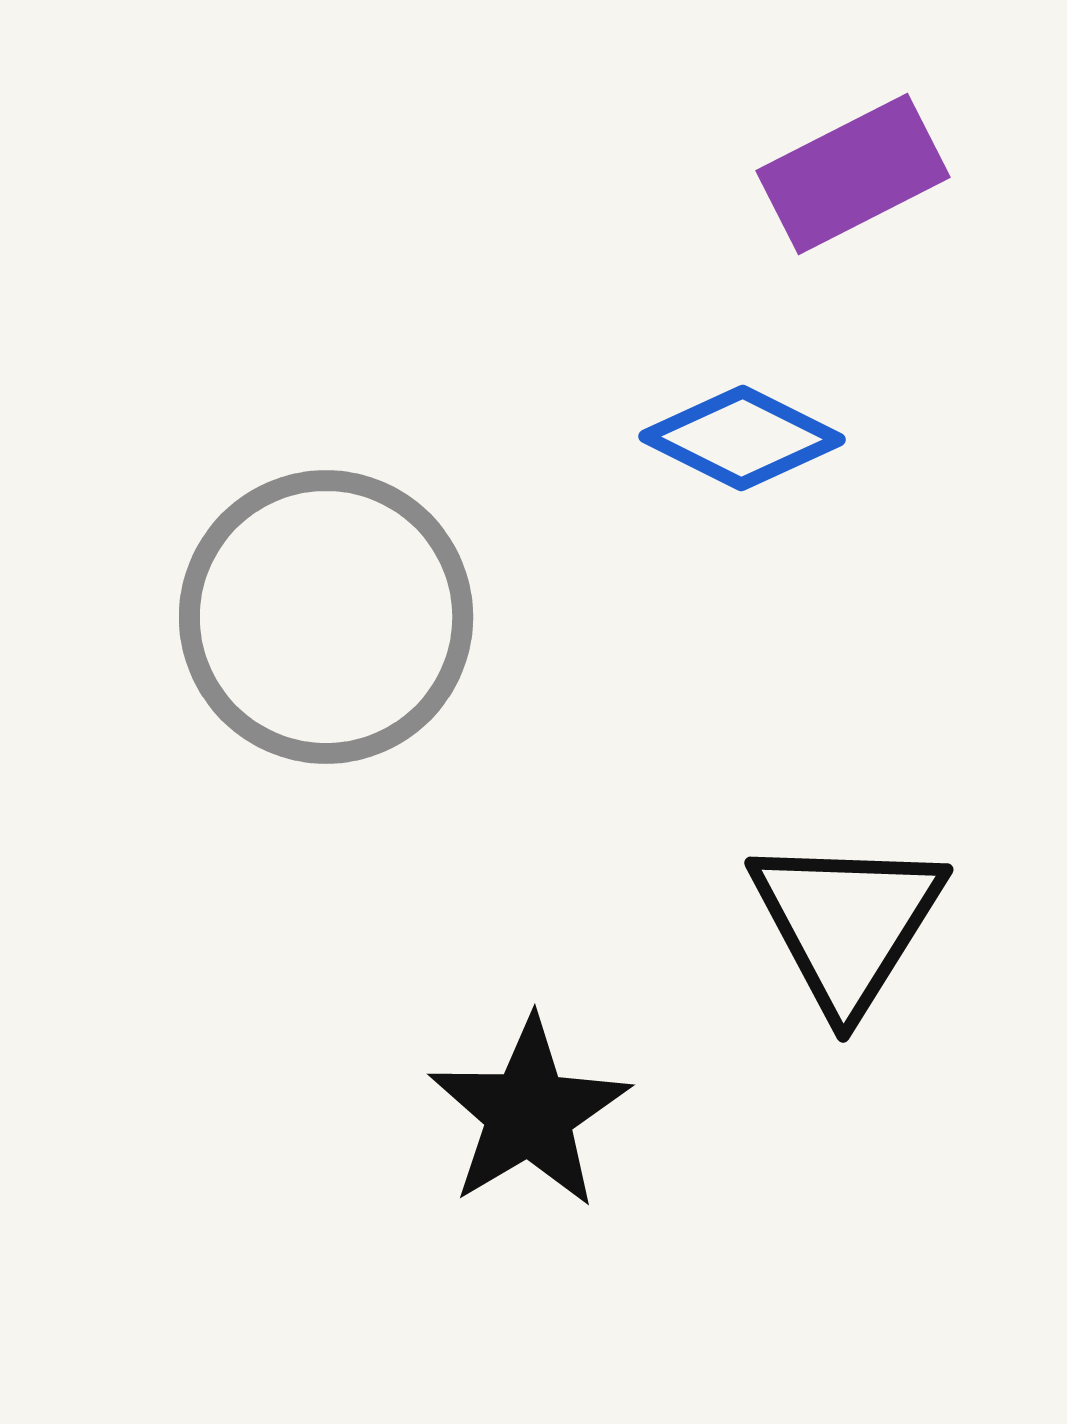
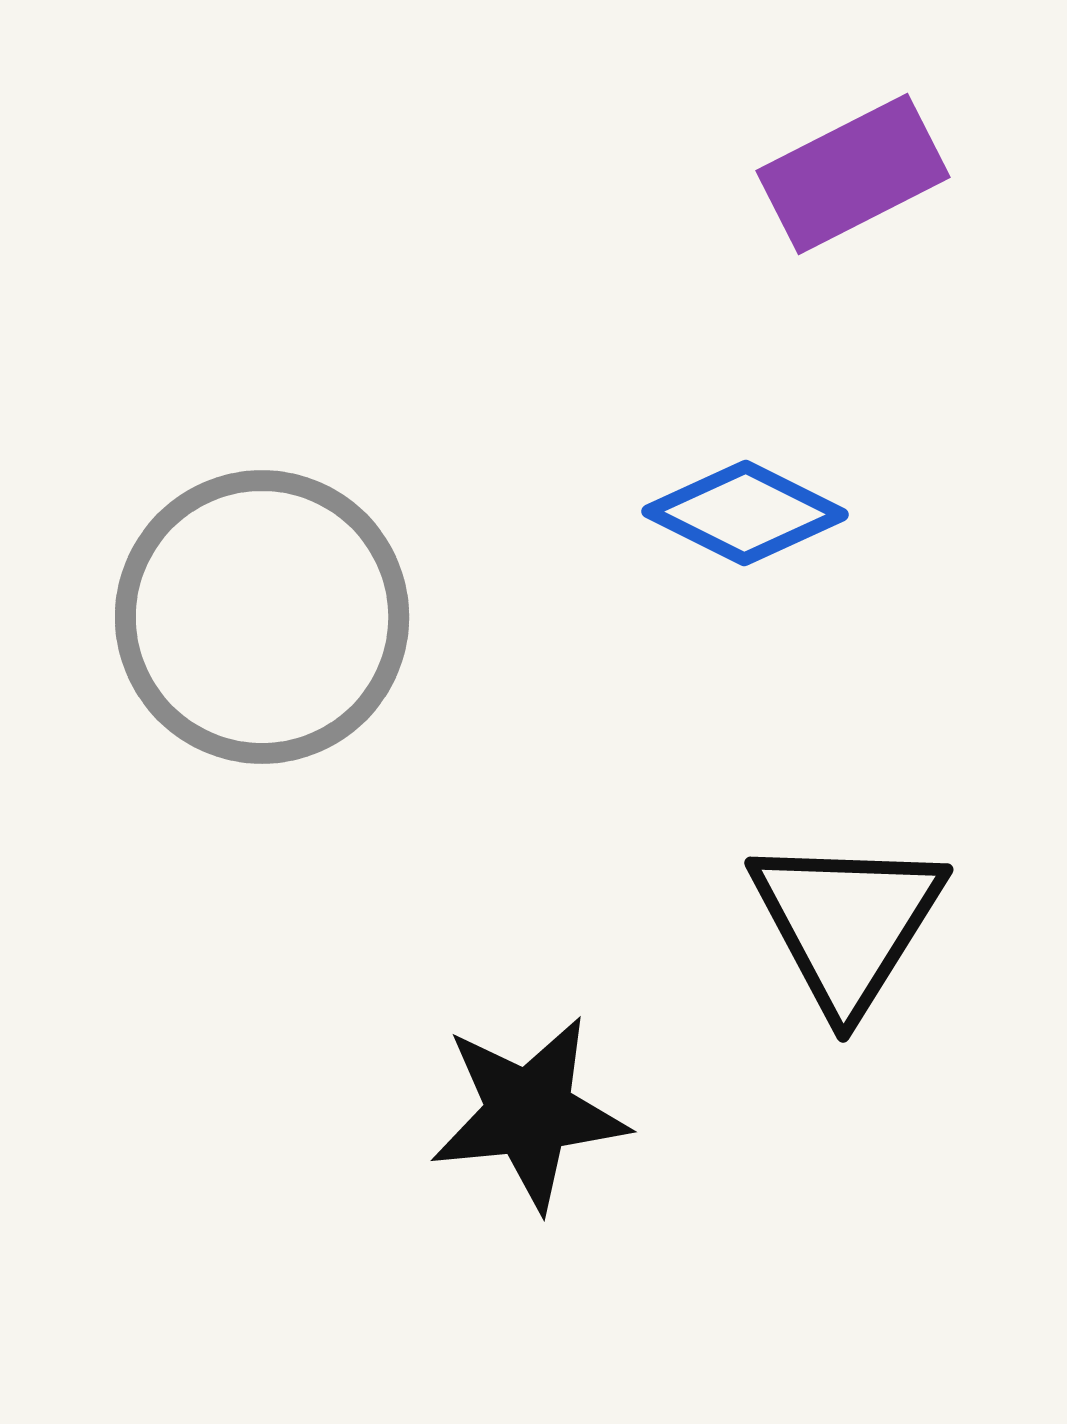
blue diamond: moved 3 px right, 75 px down
gray circle: moved 64 px left
black star: rotated 25 degrees clockwise
